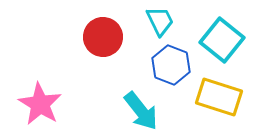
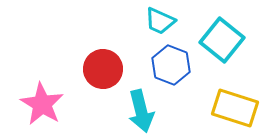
cyan trapezoid: rotated 140 degrees clockwise
red circle: moved 32 px down
yellow rectangle: moved 16 px right, 11 px down
pink star: moved 2 px right
cyan arrow: rotated 24 degrees clockwise
